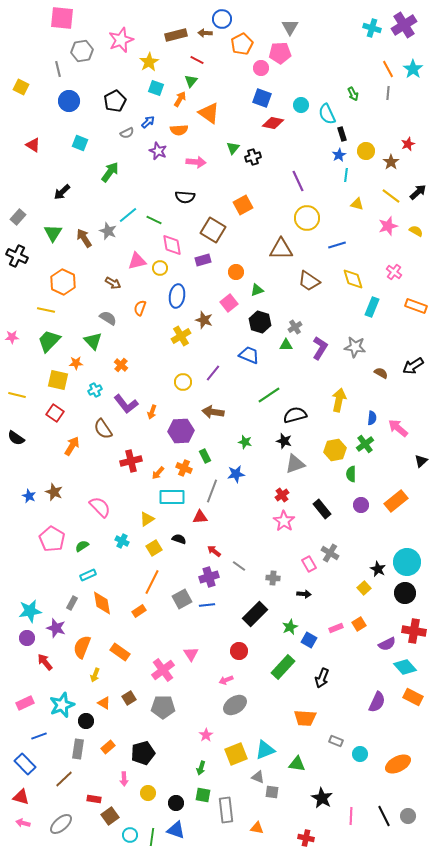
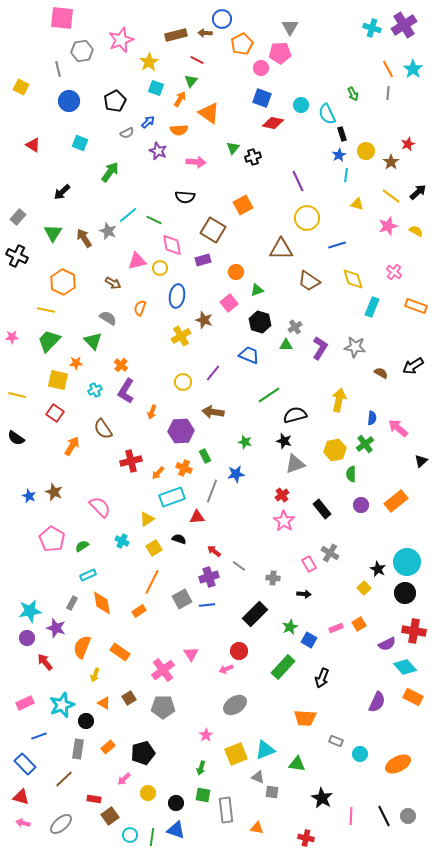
purple L-shape at (126, 404): moved 13 px up; rotated 70 degrees clockwise
cyan rectangle at (172, 497): rotated 20 degrees counterclockwise
red triangle at (200, 517): moved 3 px left
pink arrow at (226, 680): moved 11 px up
pink arrow at (124, 779): rotated 48 degrees clockwise
